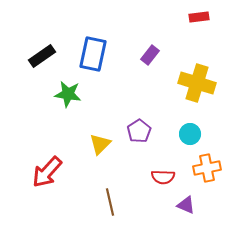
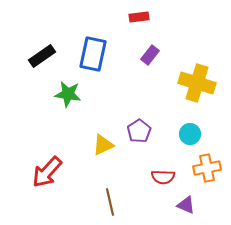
red rectangle: moved 60 px left
yellow triangle: moved 3 px right, 1 px down; rotated 20 degrees clockwise
